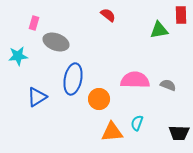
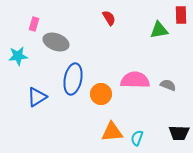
red semicircle: moved 1 px right, 3 px down; rotated 21 degrees clockwise
pink rectangle: moved 1 px down
orange circle: moved 2 px right, 5 px up
cyan semicircle: moved 15 px down
